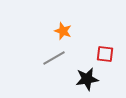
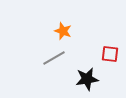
red square: moved 5 px right
